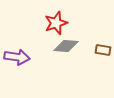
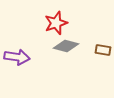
gray diamond: rotated 10 degrees clockwise
